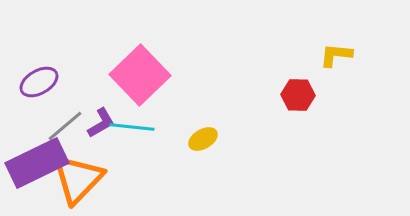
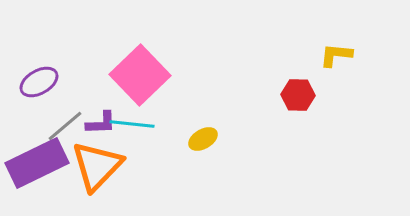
purple L-shape: rotated 28 degrees clockwise
cyan line: moved 3 px up
orange triangle: moved 19 px right, 13 px up
